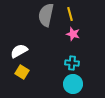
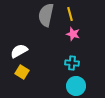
cyan circle: moved 3 px right, 2 px down
